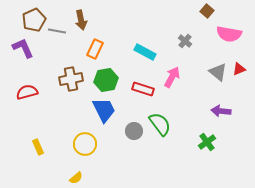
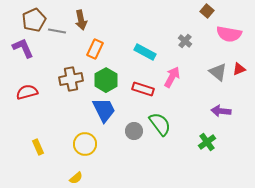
green hexagon: rotated 20 degrees counterclockwise
